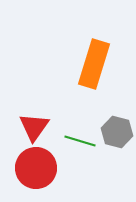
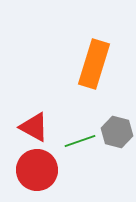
red triangle: rotated 36 degrees counterclockwise
green line: rotated 36 degrees counterclockwise
red circle: moved 1 px right, 2 px down
